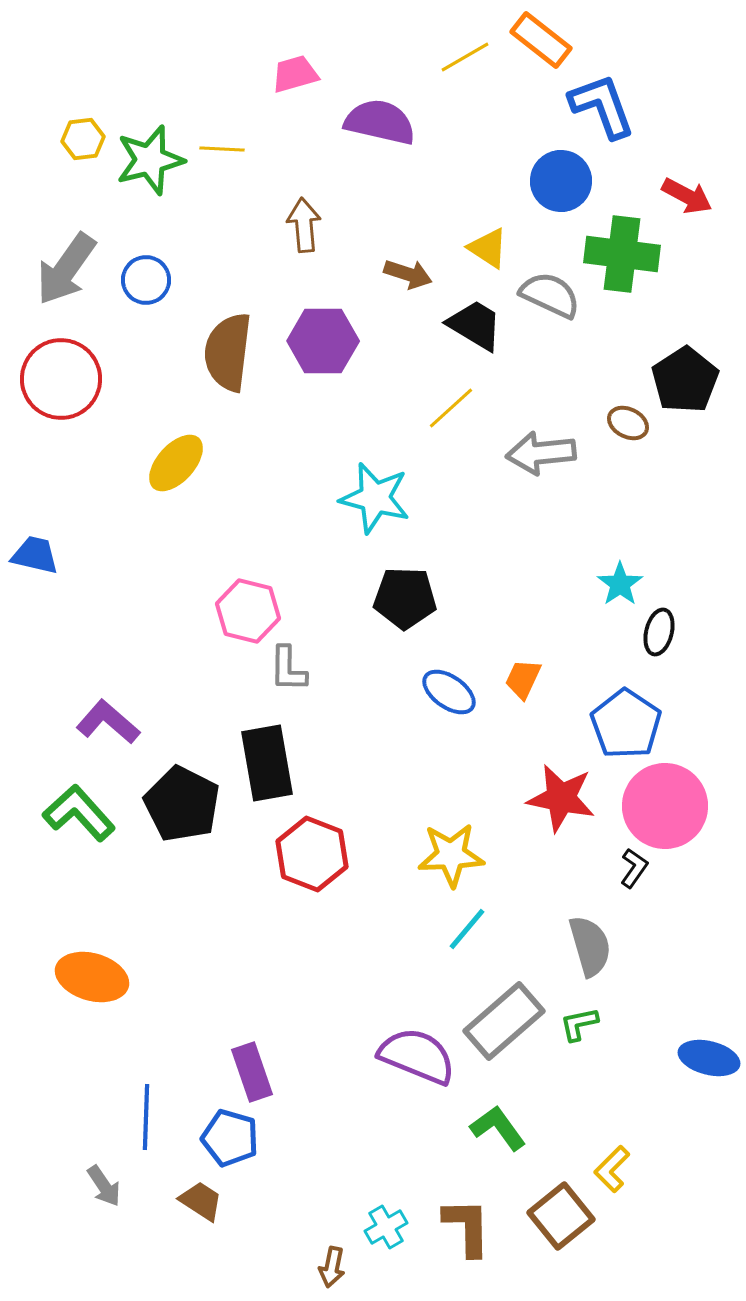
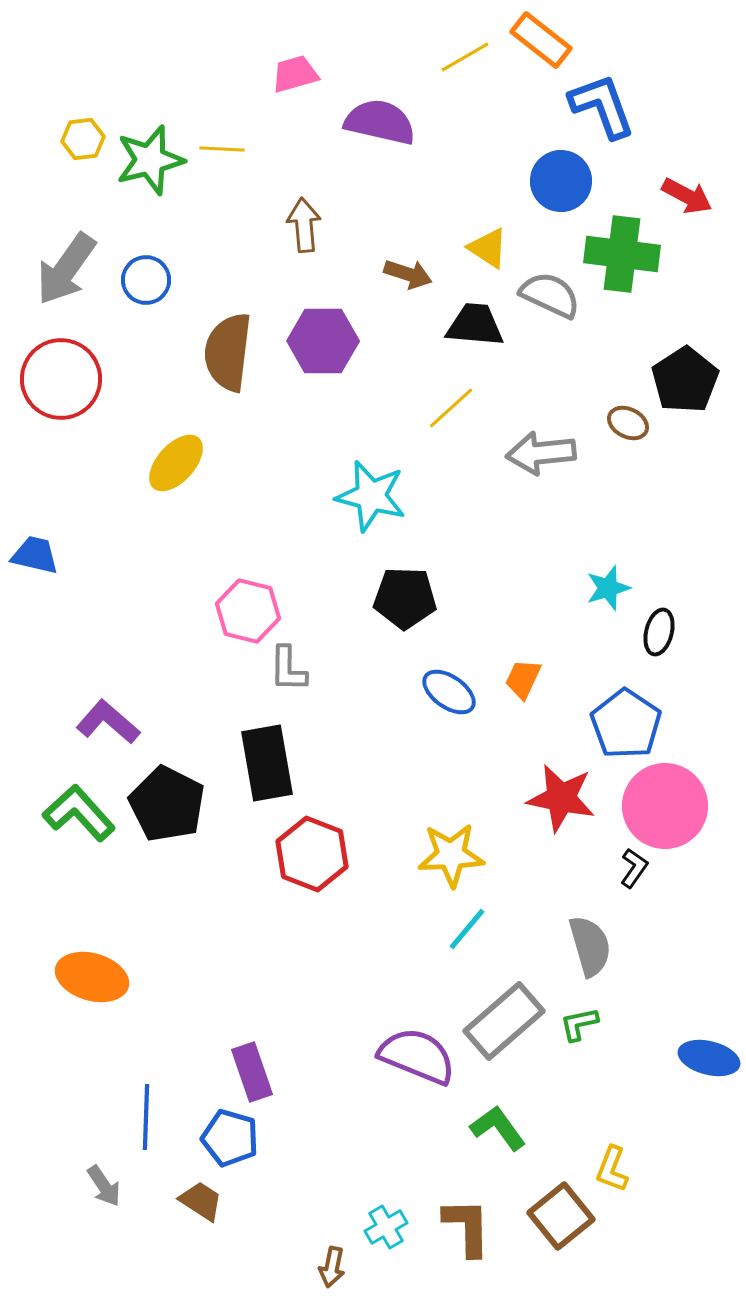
black trapezoid at (475, 325): rotated 26 degrees counterclockwise
cyan star at (375, 498): moved 4 px left, 2 px up
cyan star at (620, 584): moved 12 px left, 4 px down; rotated 18 degrees clockwise
black pentagon at (182, 804): moved 15 px left
yellow L-shape at (612, 1169): rotated 24 degrees counterclockwise
